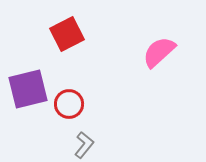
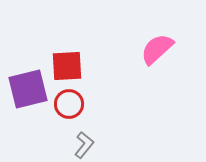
red square: moved 32 px down; rotated 24 degrees clockwise
pink semicircle: moved 2 px left, 3 px up
